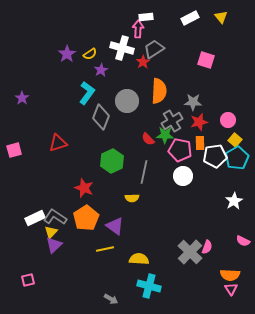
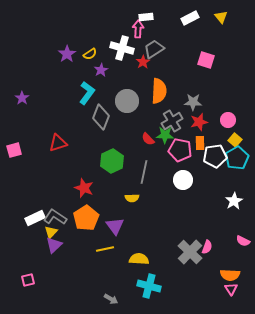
white circle at (183, 176): moved 4 px down
purple triangle at (115, 226): rotated 18 degrees clockwise
